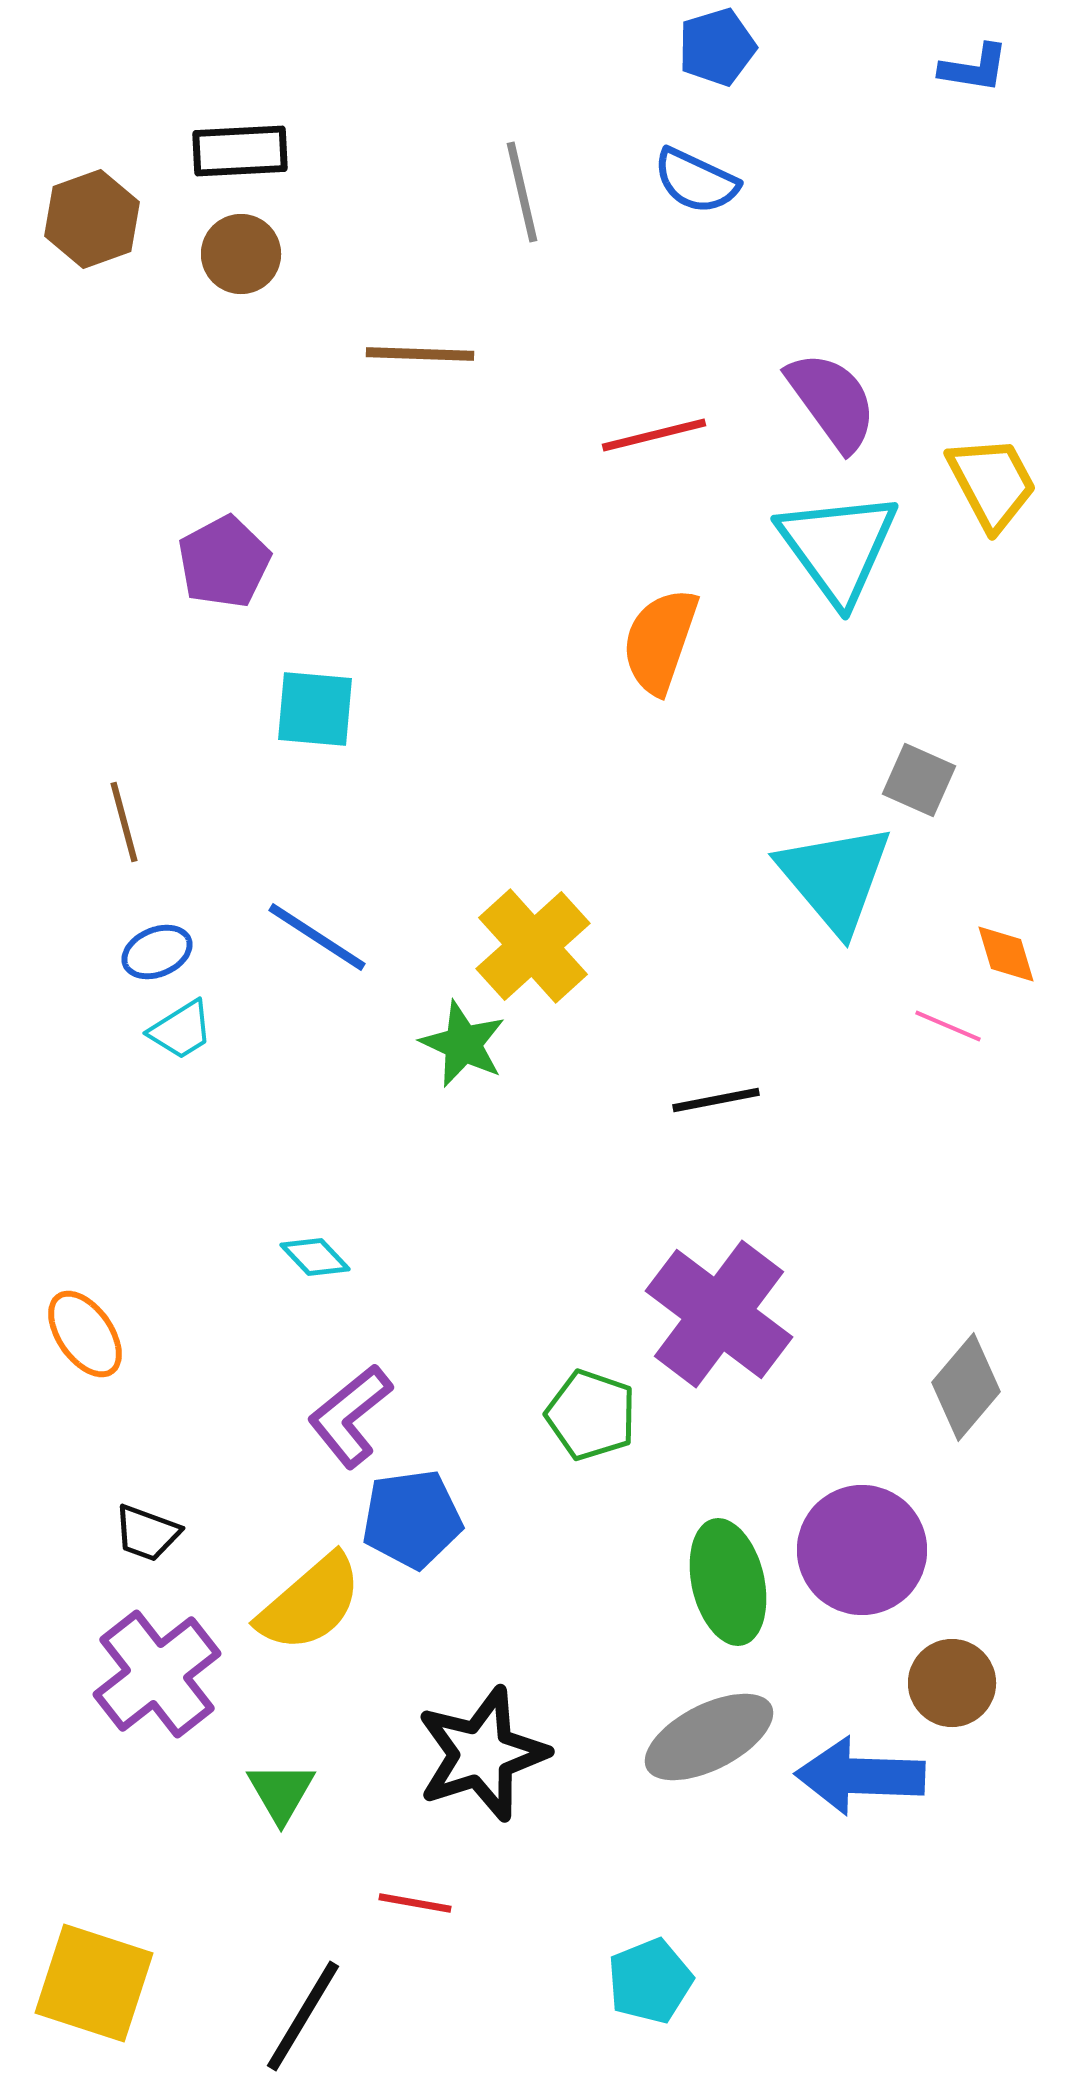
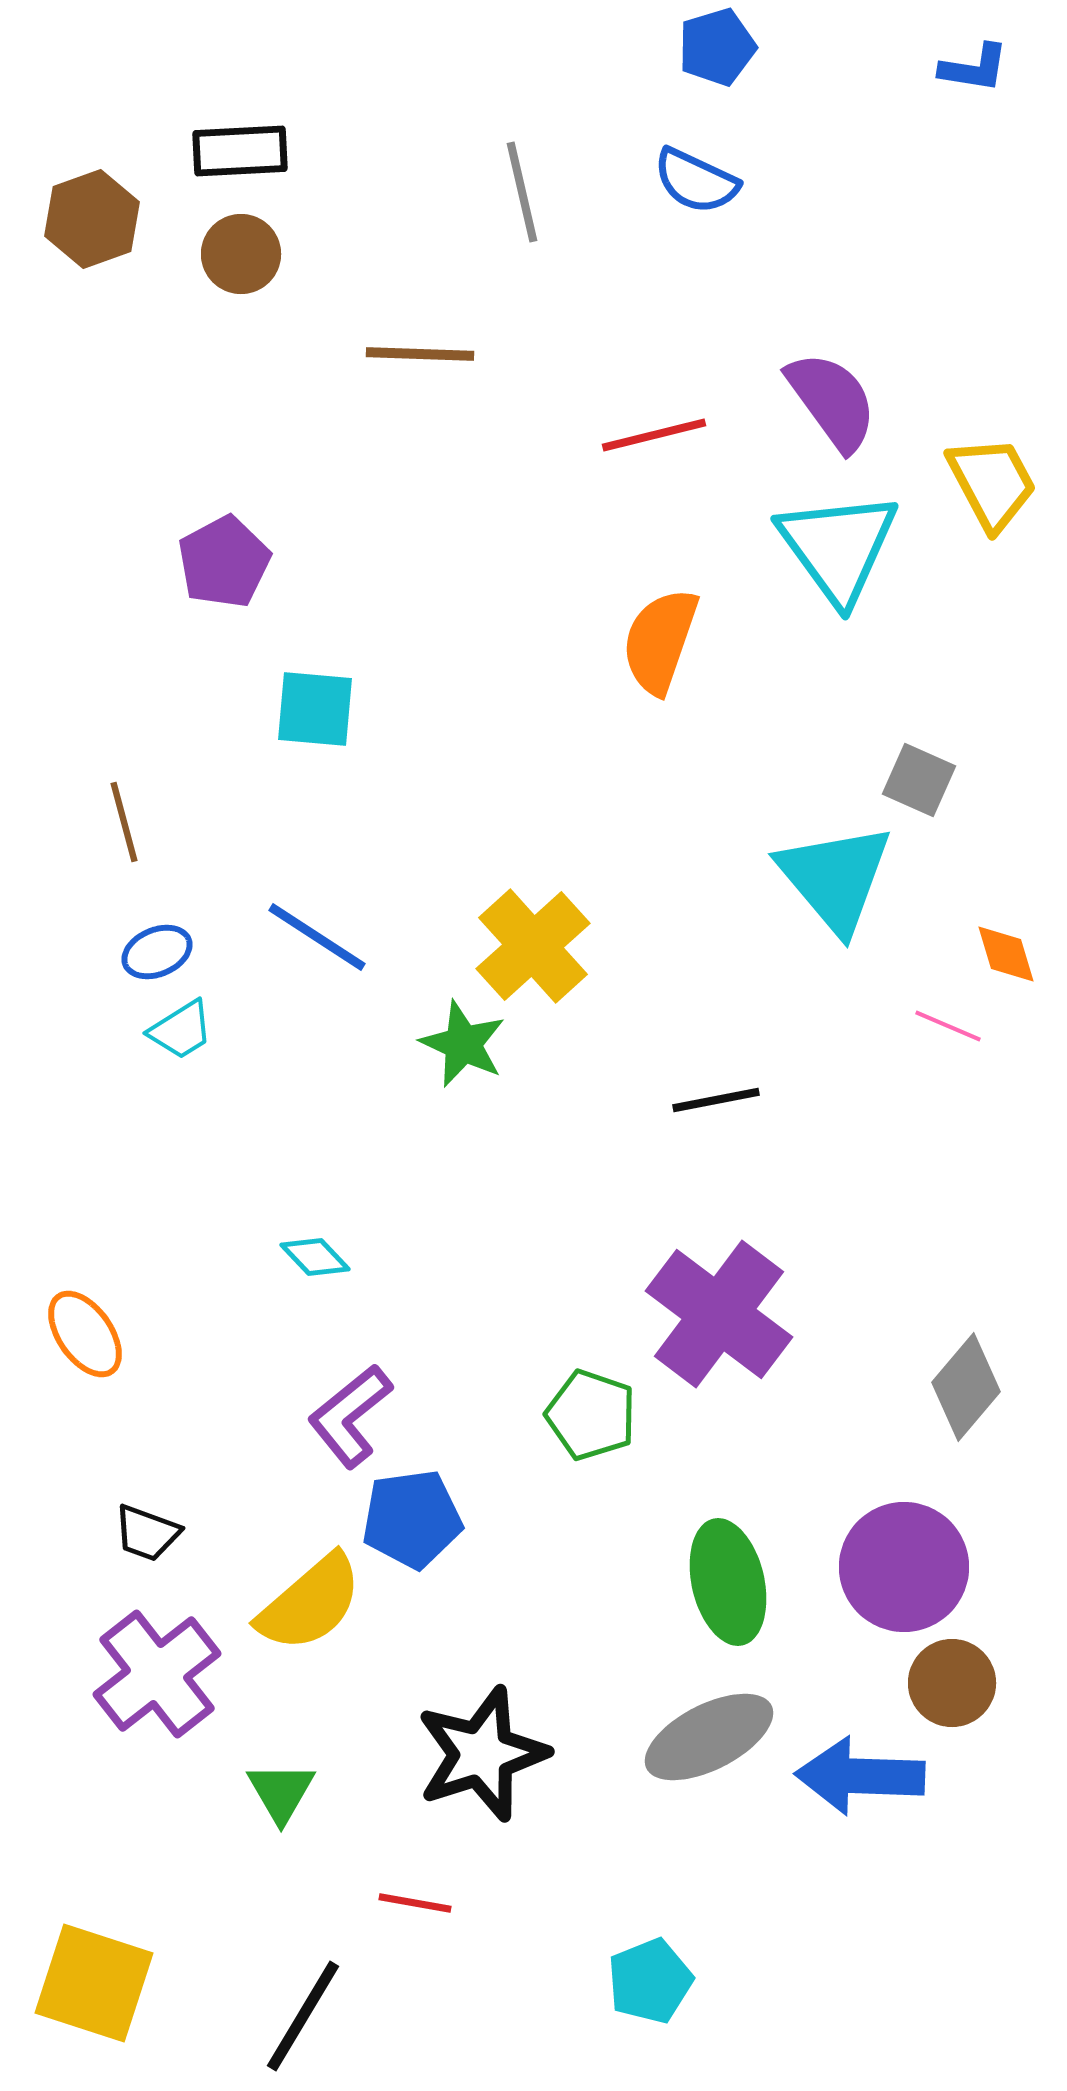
purple circle at (862, 1550): moved 42 px right, 17 px down
